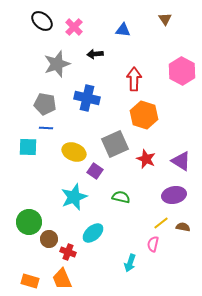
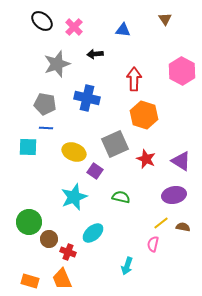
cyan arrow: moved 3 px left, 3 px down
